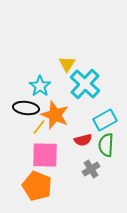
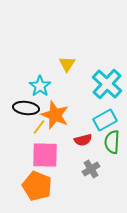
cyan cross: moved 22 px right
green semicircle: moved 6 px right, 3 px up
